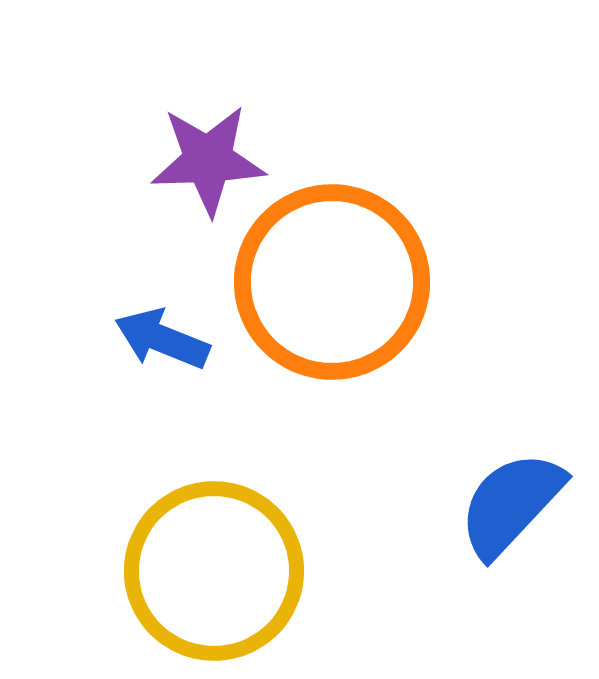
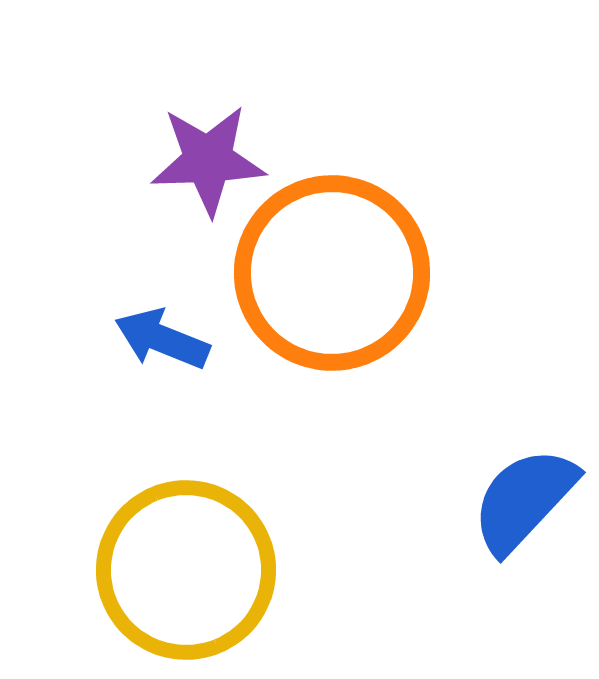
orange circle: moved 9 px up
blue semicircle: moved 13 px right, 4 px up
yellow circle: moved 28 px left, 1 px up
